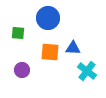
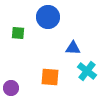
blue circle: moved 1 px up
orange square: moved 25 px down
purple circle: moved 11 px left, 18 px down
